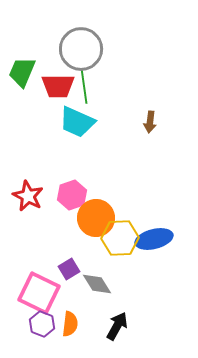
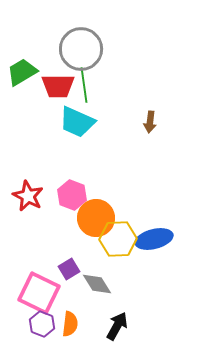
green trapezoid: rotated 36 degrees clockwise
green line: moved 1 px up
pink hexagon: rotated 20 degrees counterclockwise
yellow hexagon: moved 2 px left, 1 px down
